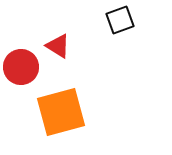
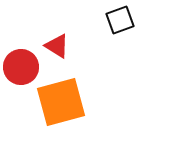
red triangle: moved 1 px left
orange square: moved 10 px up
